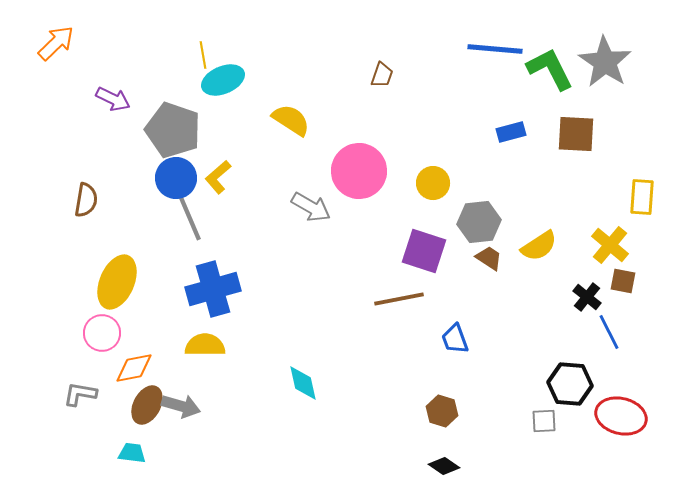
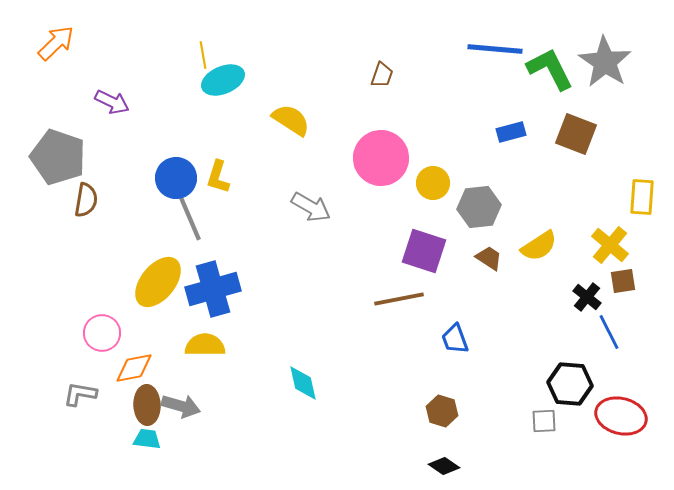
purple arrow at (113, 99): moved 1 px left, 3 px down
gray pentagon at (173, 130): moved 115 px left, 27 px down
brown square at (576, 134): rotated 18 degrees clockwise
pink circle at (359, 171): moved 22 px right, 13 px up
yellow L-shape at (218, 177): rotated 32 degrees counterclockwise
gray hexagon at (479, 222): moved 15 px up
brown square at (623, 281): rotated 20 degrees counterclockwise
yellow ellipse at (117, 282): moved 41 px right; rotated 16 degrees clockwise
brown ellipse at (147, 405): rotated 30 degrees counterclockwise
cyan trapezoid at (132, 453): moved 15 px right, 14 px up
